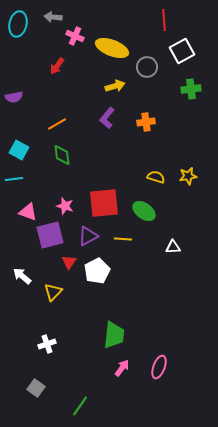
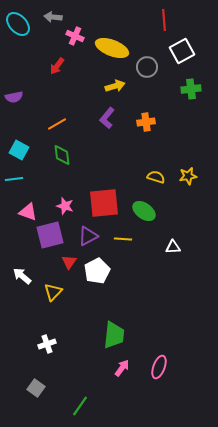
cyan ellipse: rotated 55 degrees counterclockwise
